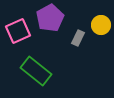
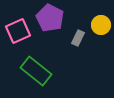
purple pentagon: rotated 16 degrees counterclockwise
